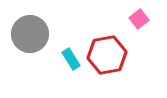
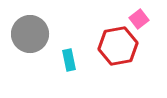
red hexagon: moved 11 px right, 9 px up
cyan rectangle: moved 2 px left, 1 px down; rotated 20 degrees clockwise
